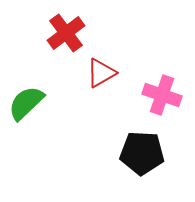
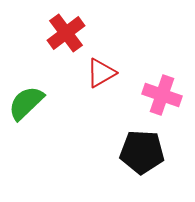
black pentagon: moved 1 px up
